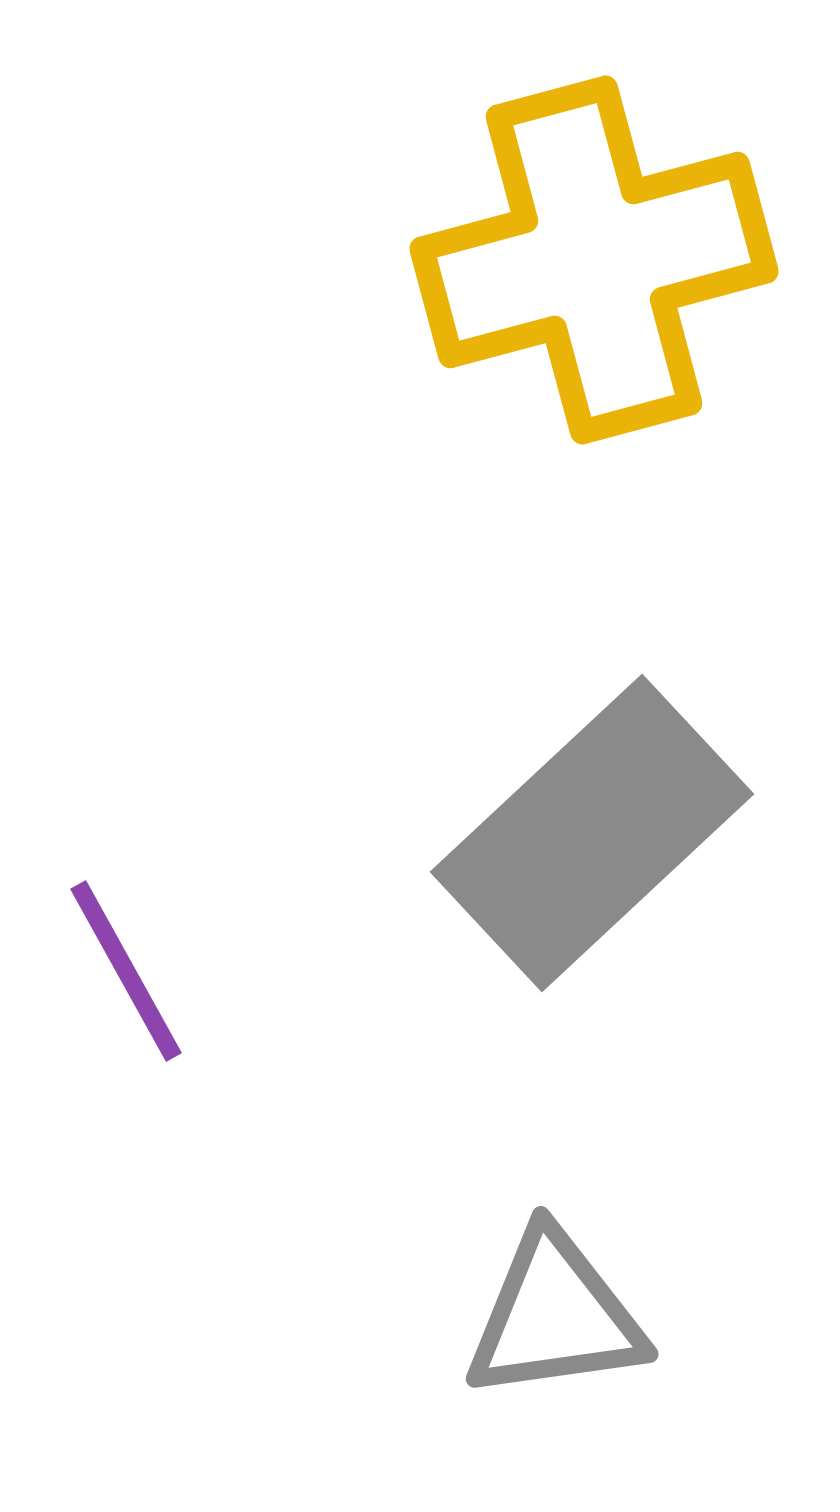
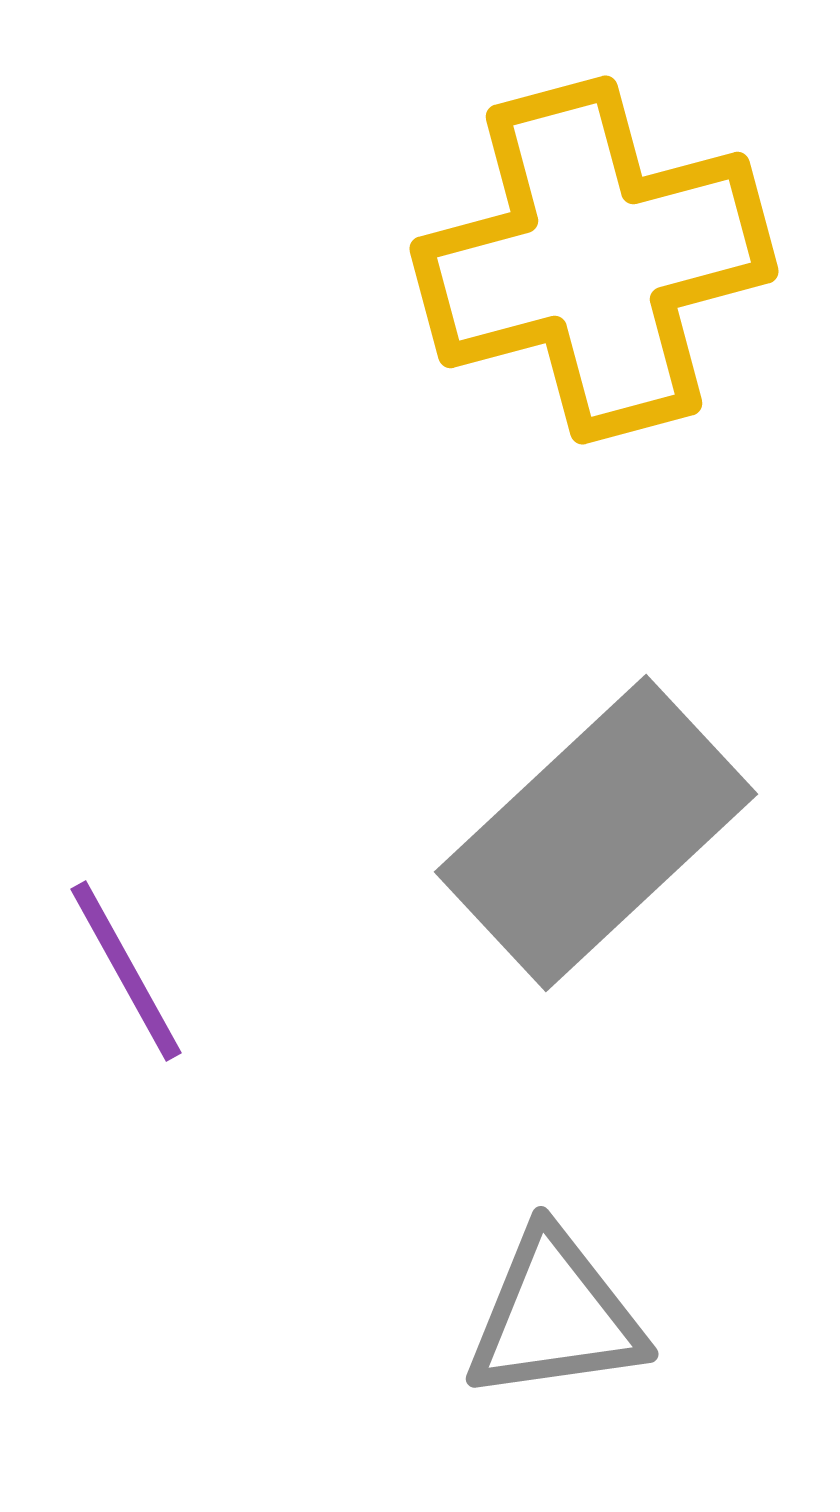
gray rectangle: moved 4 px right
